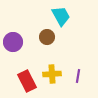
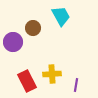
brown circle: moved 14 px left, 9 px up
purple line: moved 2 px left, 9 px down
